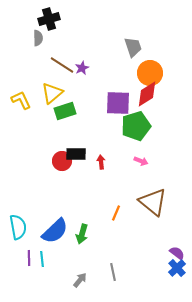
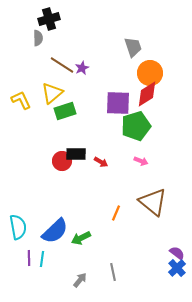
red arrow: rotated 128 degrees clockwise
green arrow: moved 1 px left, 4 px down; rotated 48 degrees clockwise
cyan line: rotated 14 degrees clockwise
